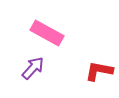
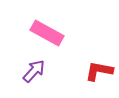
purple arrow: moved 1 px right, 3 px down
